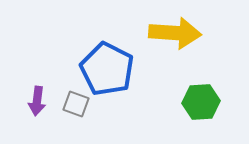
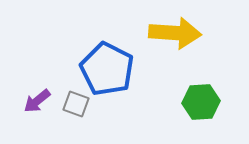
purple arrow: rotated 44 degrees clockwise
